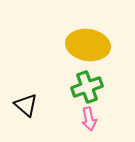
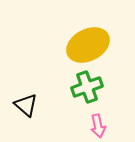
yellow ellipse: rotated 36 degrees counterclockwise
pink arrow: moved 9 px right, 7 px down
